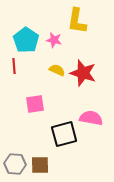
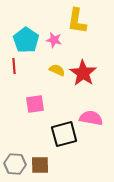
red star: rotated 16 degrees clockwise
